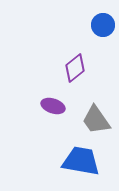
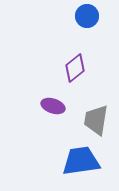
blue circle: moved 16 px left, 9 px up
gray trapezoid: rotated 44 degrees clockwise
blue trapezoid: rotated 18 degrees counterclockwise
